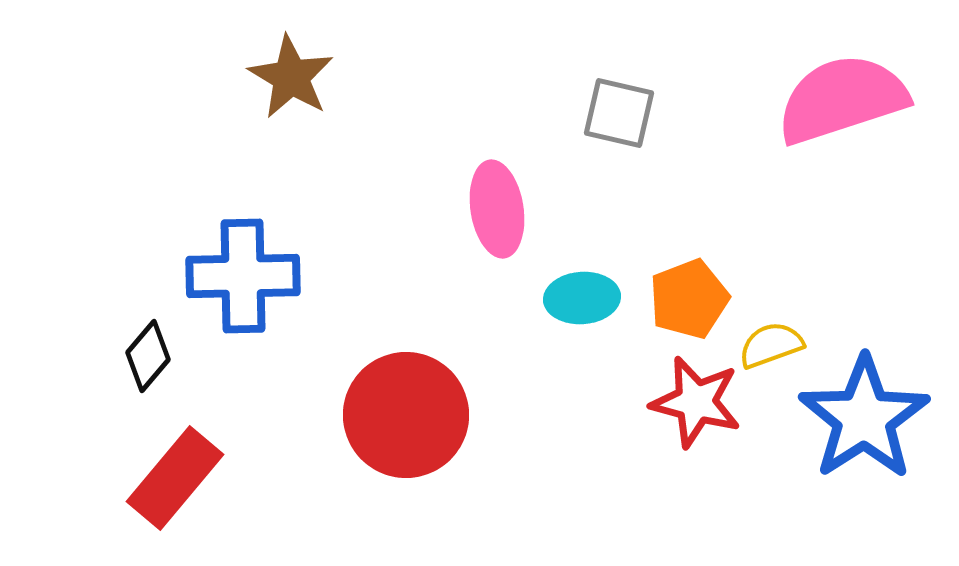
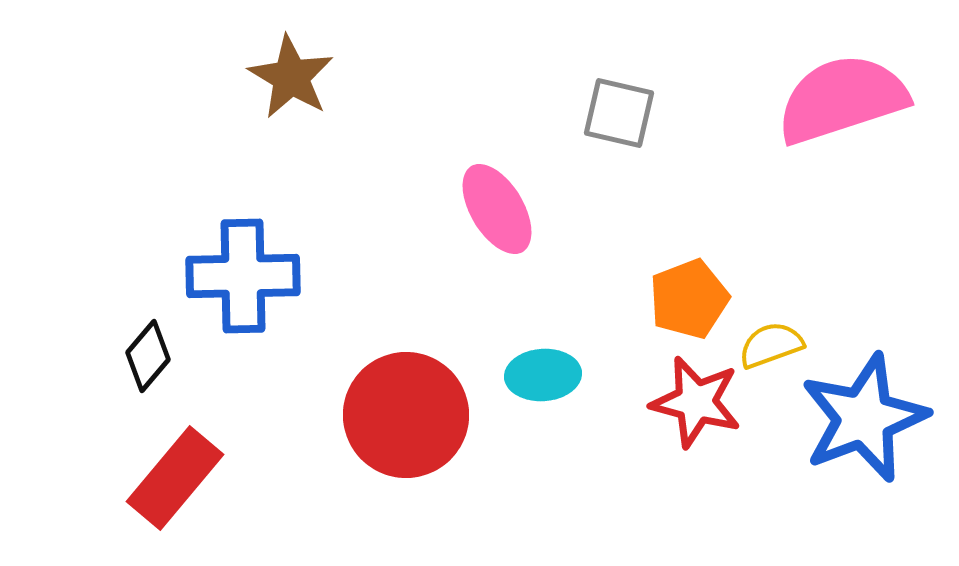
pink ellipse: rotated 22 degrees counterclockwise
cyan ellipse: moved 39 px left, 77 px down
blue star: rotated 12 degrees clockwise
